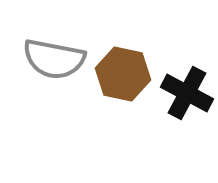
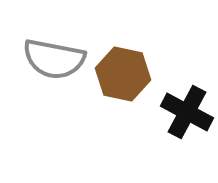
black cross: moved 19 px down
